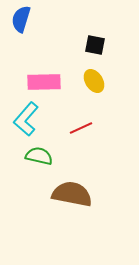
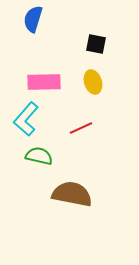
blue semicircle: moved 12 px right
black square: moved 1 px right, 1 px up
yellow ellipse: moved 1 px left, 1 px down; rotated 15 degrees clockwise
